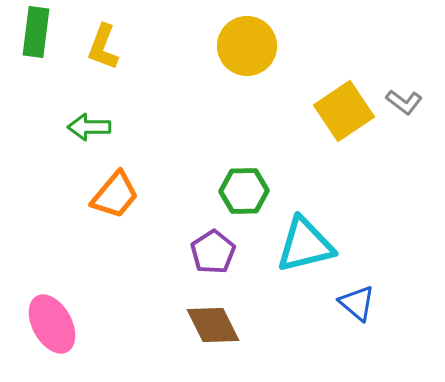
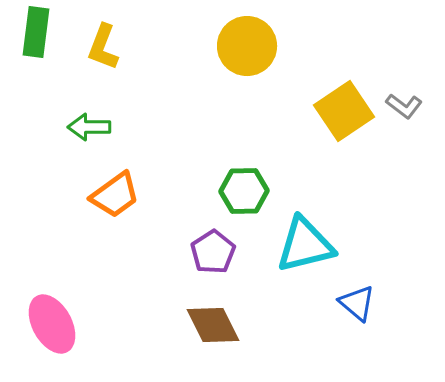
gray L-shape: moved 4 px down
orange trapezoid: rotated 14 degrees clockwise
